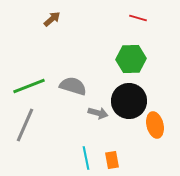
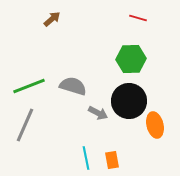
gray arrow: rotated 12 degrees clockwise
